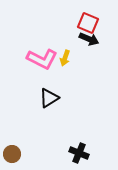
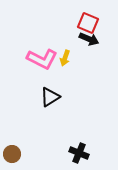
black triangle: moved 1 px right, 1 px up
